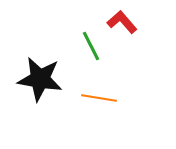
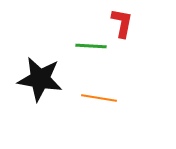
red L-shape: moved 1 px down; rotated 52 degrees clockwise
green line: rotated 60 degrees counterclockwise
